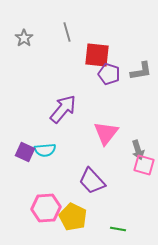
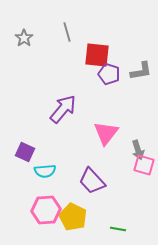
cyan semicircle: moved 21 px down
pink hexagon: moved 2 px down
